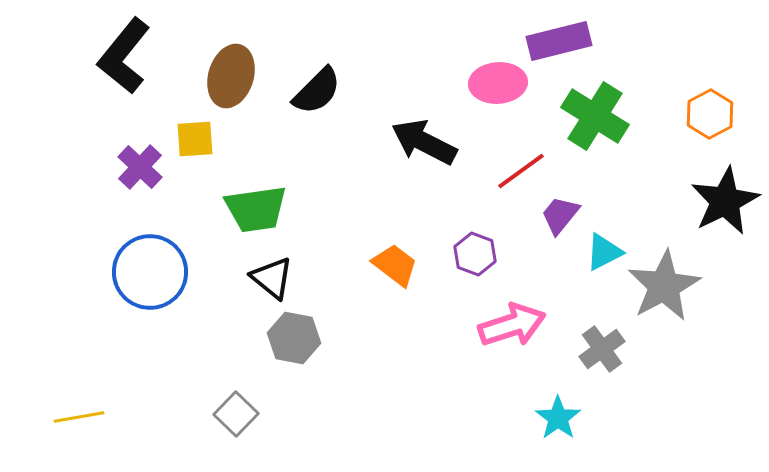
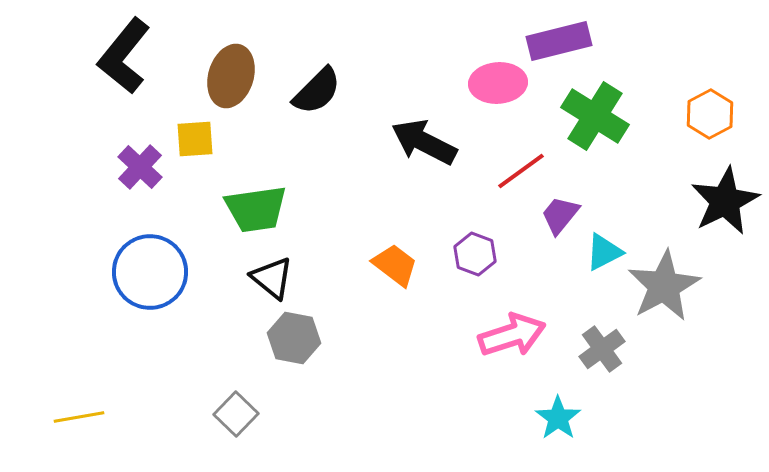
pink arrow: moved 10 px down
